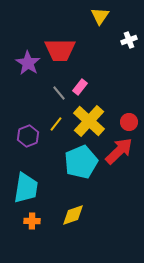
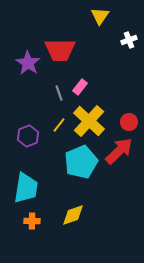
gray line: rotated 21 degrees clockwise
yellow line: moved 3 px right, 1 px down
